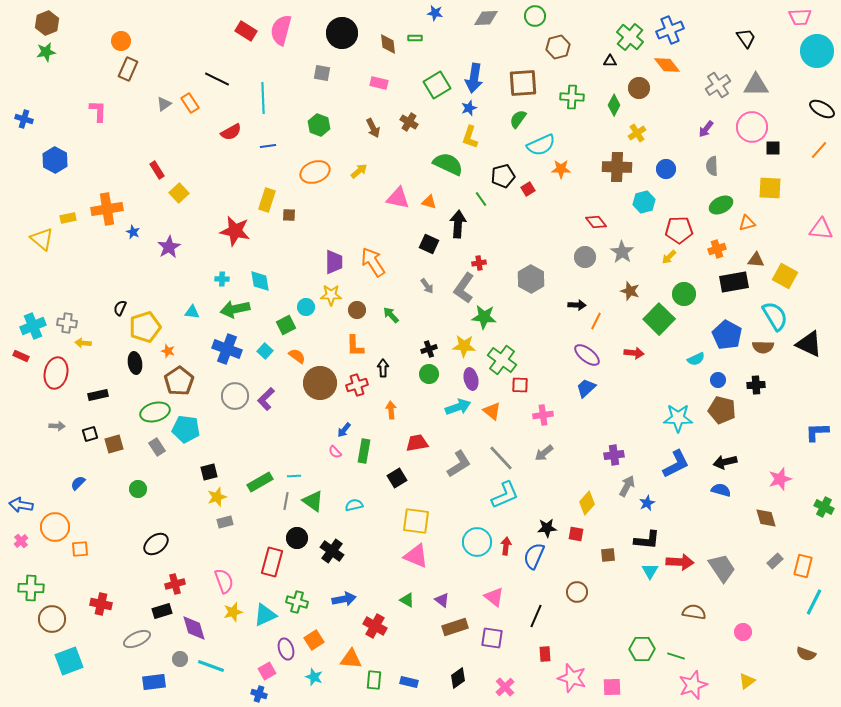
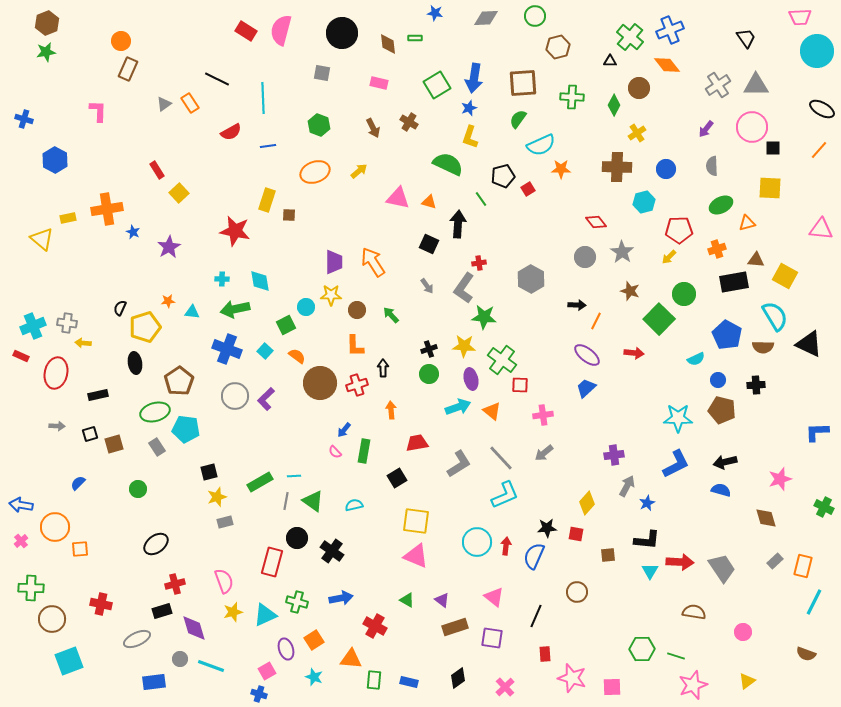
orange star at (168, 351): moved 50 px up; rotated 24 degrees counterclockwise
blue arrow at (344, 599): moved 3 px left, 1 px up
